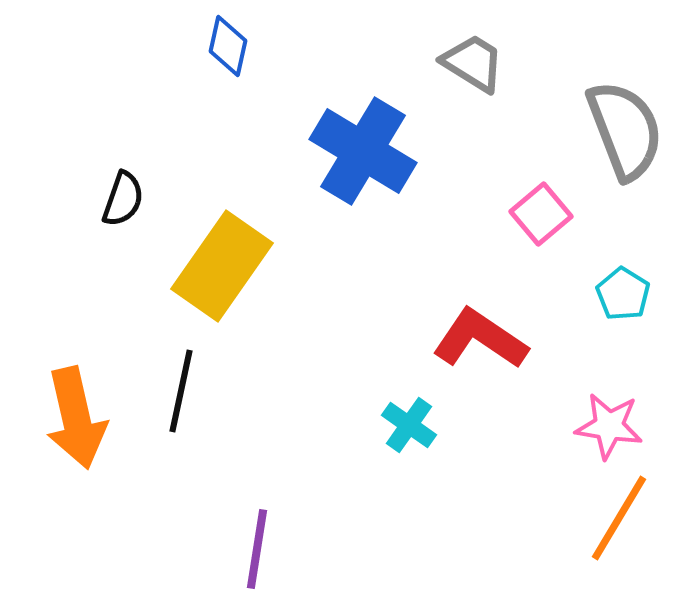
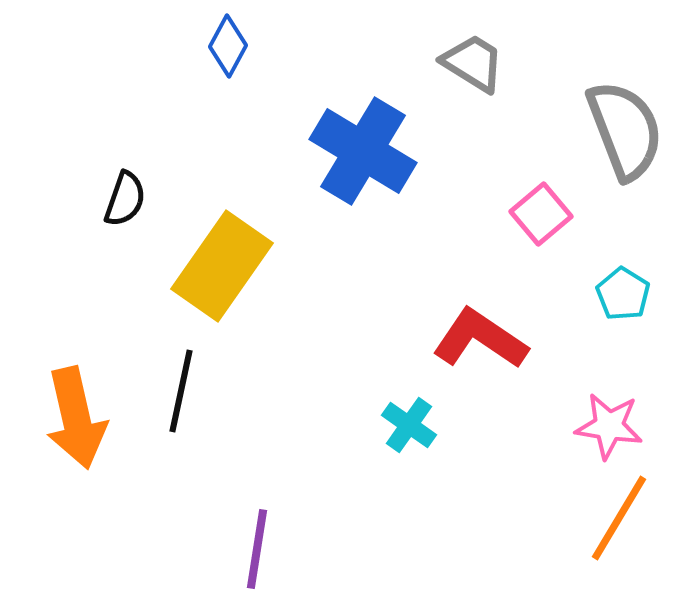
blue diamond: rotated 16 degrees clockwise
black semicircle: moved 2 px right
